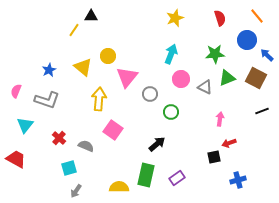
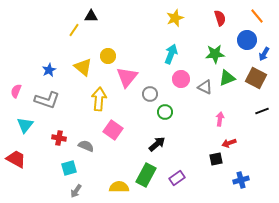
blue arrow: moved 3 px left, 1 px up; rotated 104 degrees counterclockwise
green circle: moved 6 px left
red cross: rotated 32 degrees counterclockwise
black square: moved 2 px right, 2 px down
green rectangle: rotated 15 degrees clockwise
blue cross: moved 3 px right
